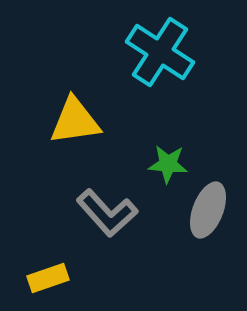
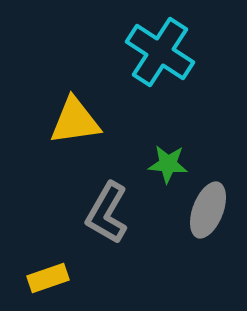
gray L-shape: rotated 72 degrees clockwise
